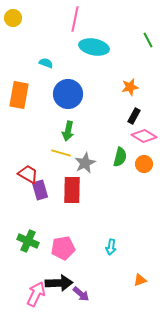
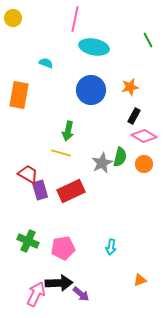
blue circle: moved 23 px right, 4 px up
gray star: moved 17 px right
red rectangle: moved 1 px left, 1 px down; rotated 64 degrees clockwise
